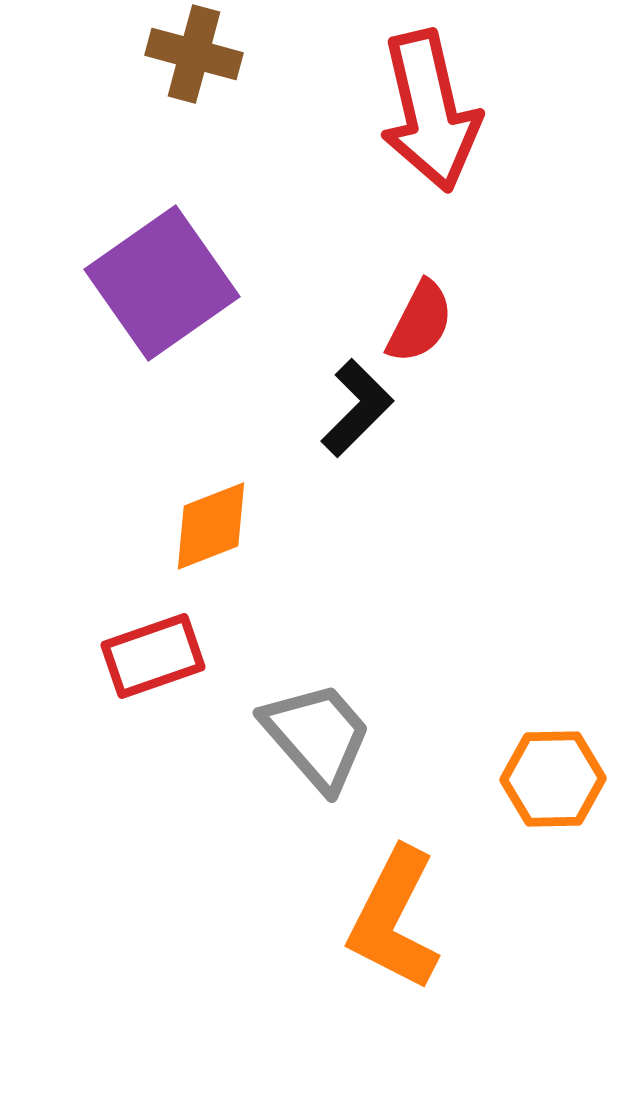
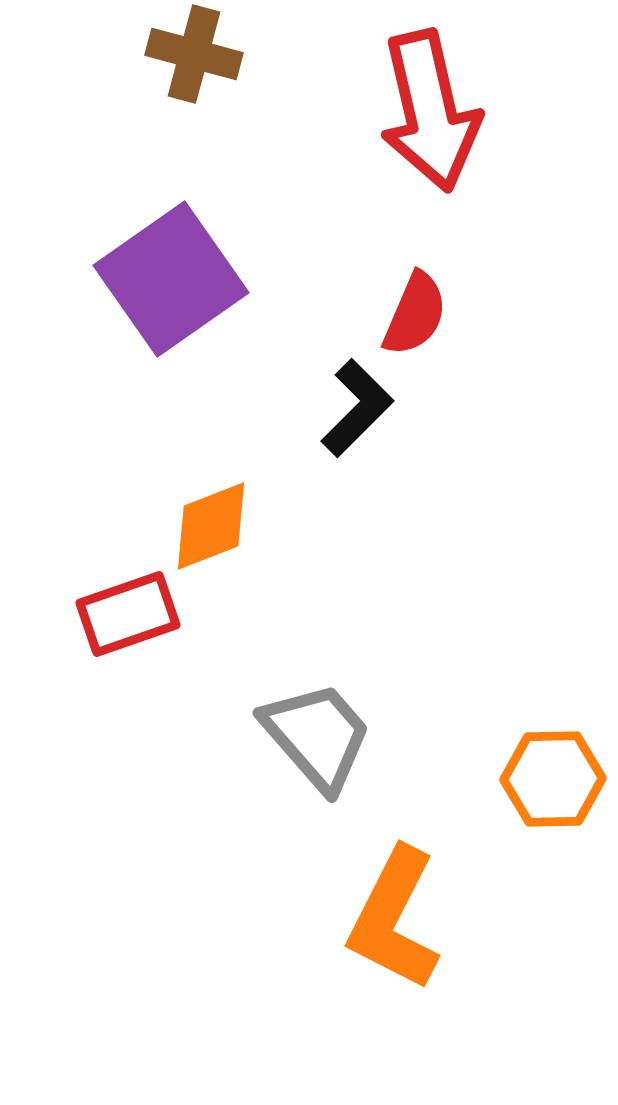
purple square: moved 9 px right, 4 px up
red semicircle: moved 5 px left, 8 px up; rotated 4 degrees counterclockwise
red rectangle: moved 25 px left, 42 px up
